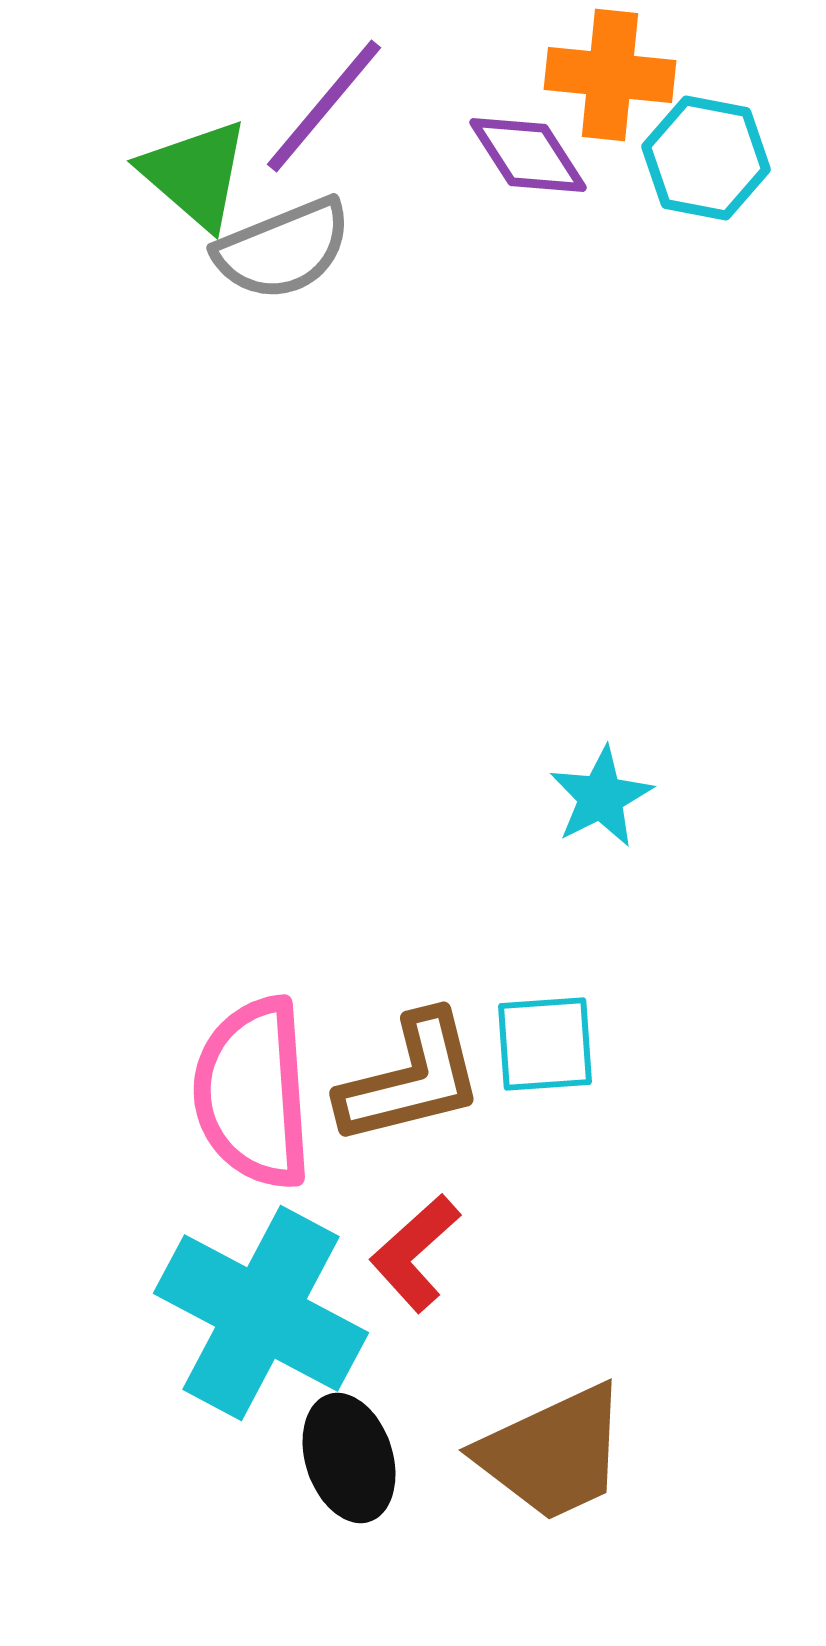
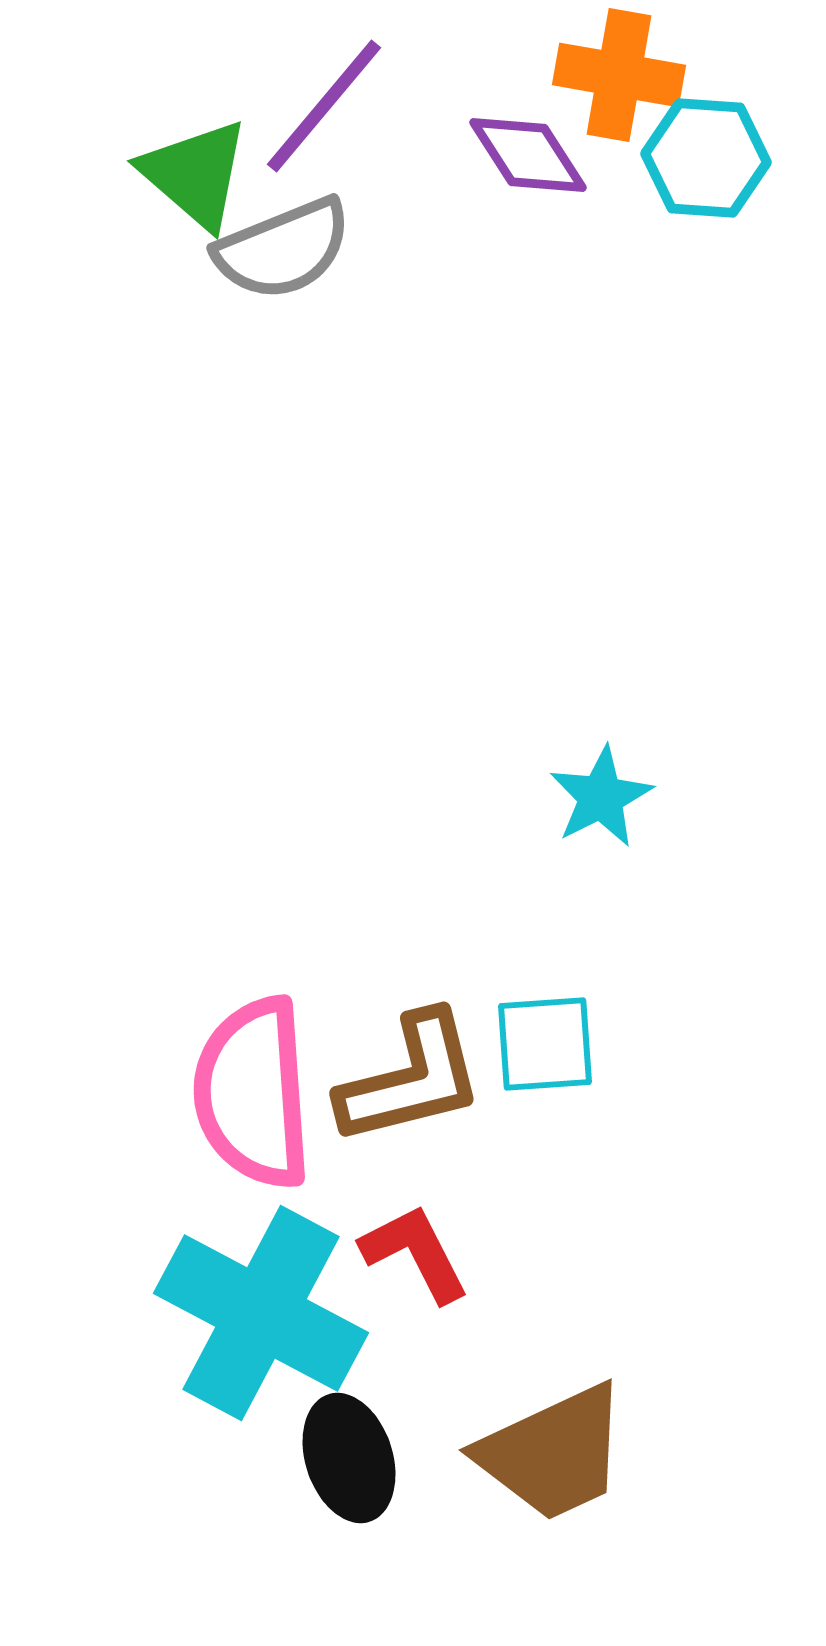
orange cross: moved 9 px right; rotated 4 degrees clockwise
cyan hexagon: rotated 7 degrees counterclockwise
red L-shape: rotated 105 degrees clockwise
